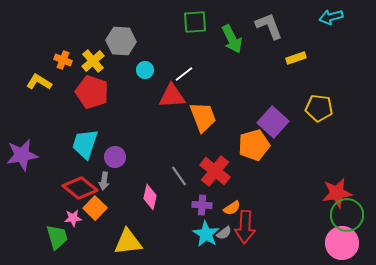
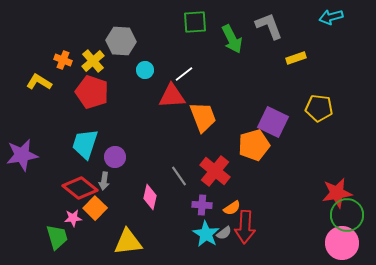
purple square: rotated 16 degrees counterclockwise
